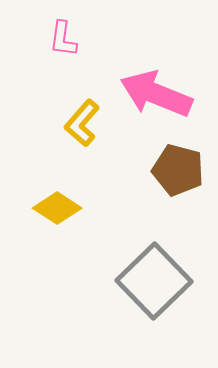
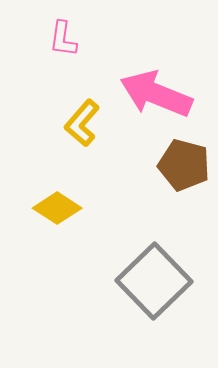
brown pentagon: moved 6 px right, 5 px up
